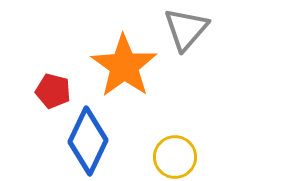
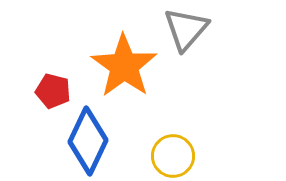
yellow circle: moved 2 px left, 1 px up
